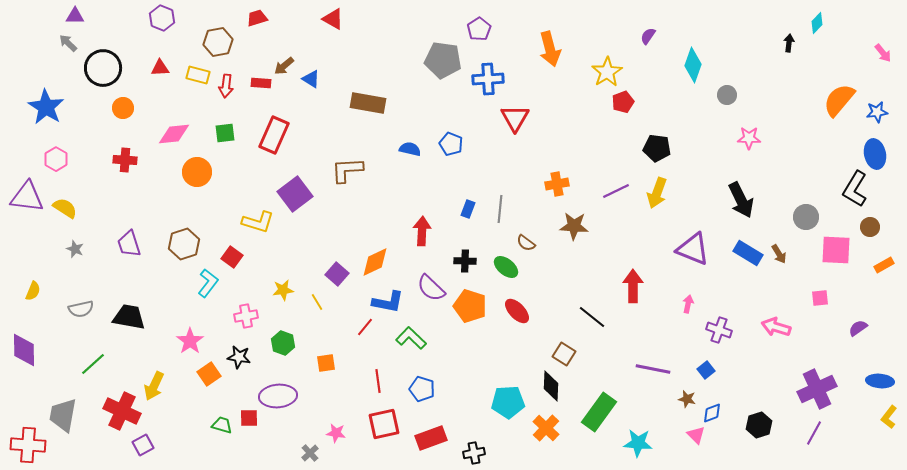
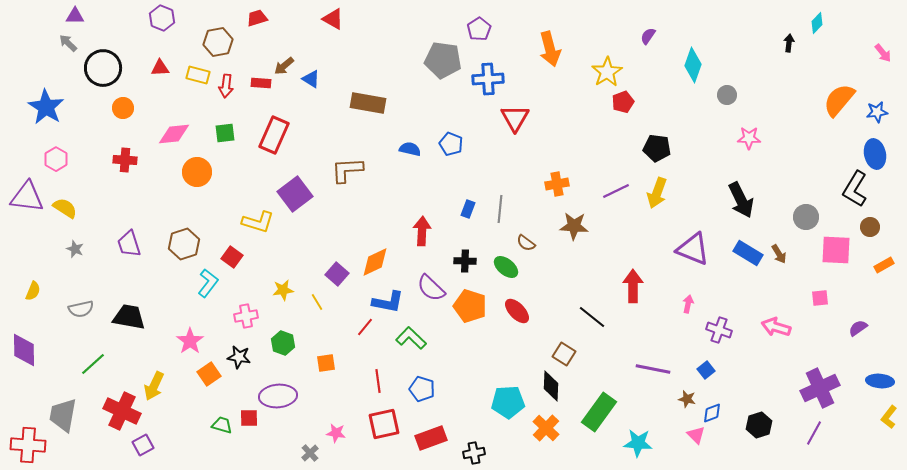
purple cross at (817, 389): moved 3 px right, 1 px up
